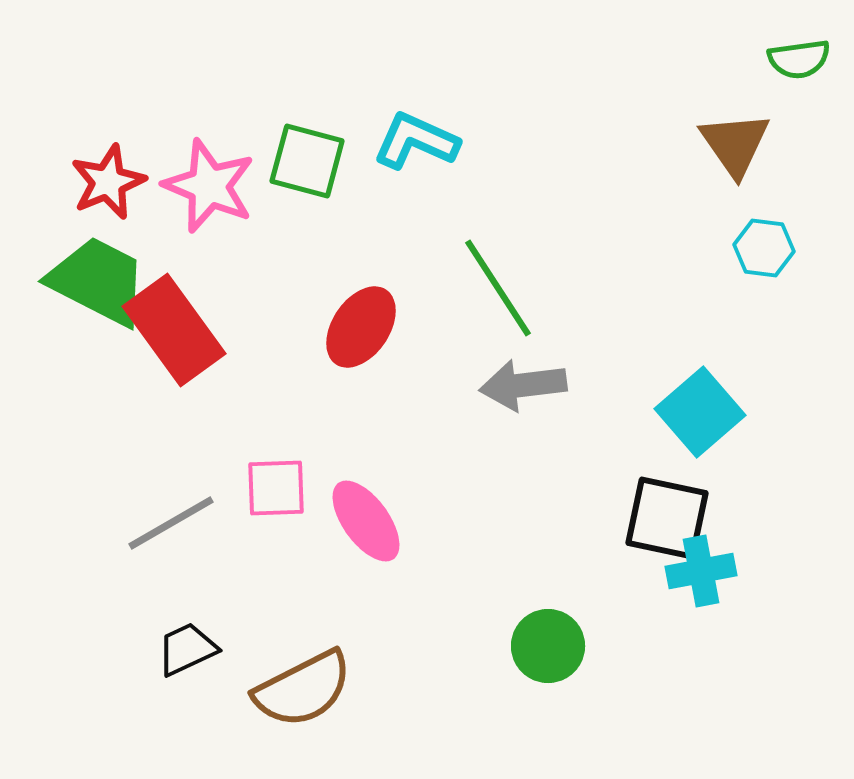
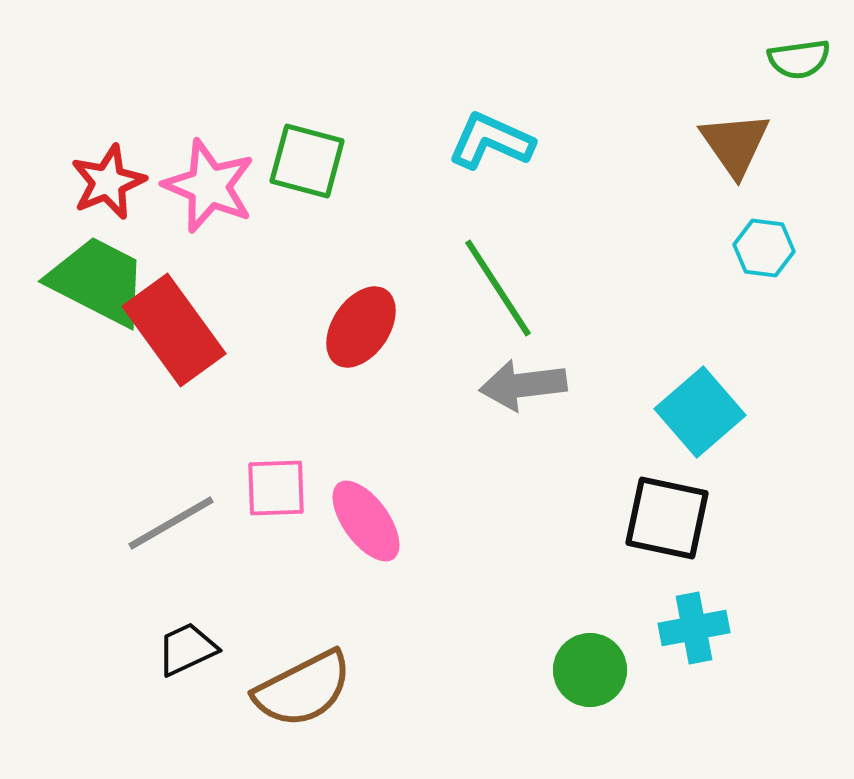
cyan L-shape: moved 75 px right
cyan cross: moved 7 px left, 57 px down
green circle: moved 42 px right, 24 px down
